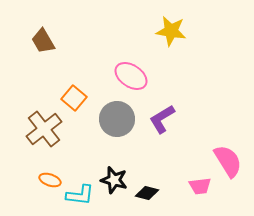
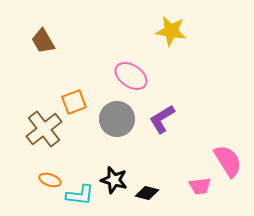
orange square: moved 4 px down; rotated 30 degrees clockwise
